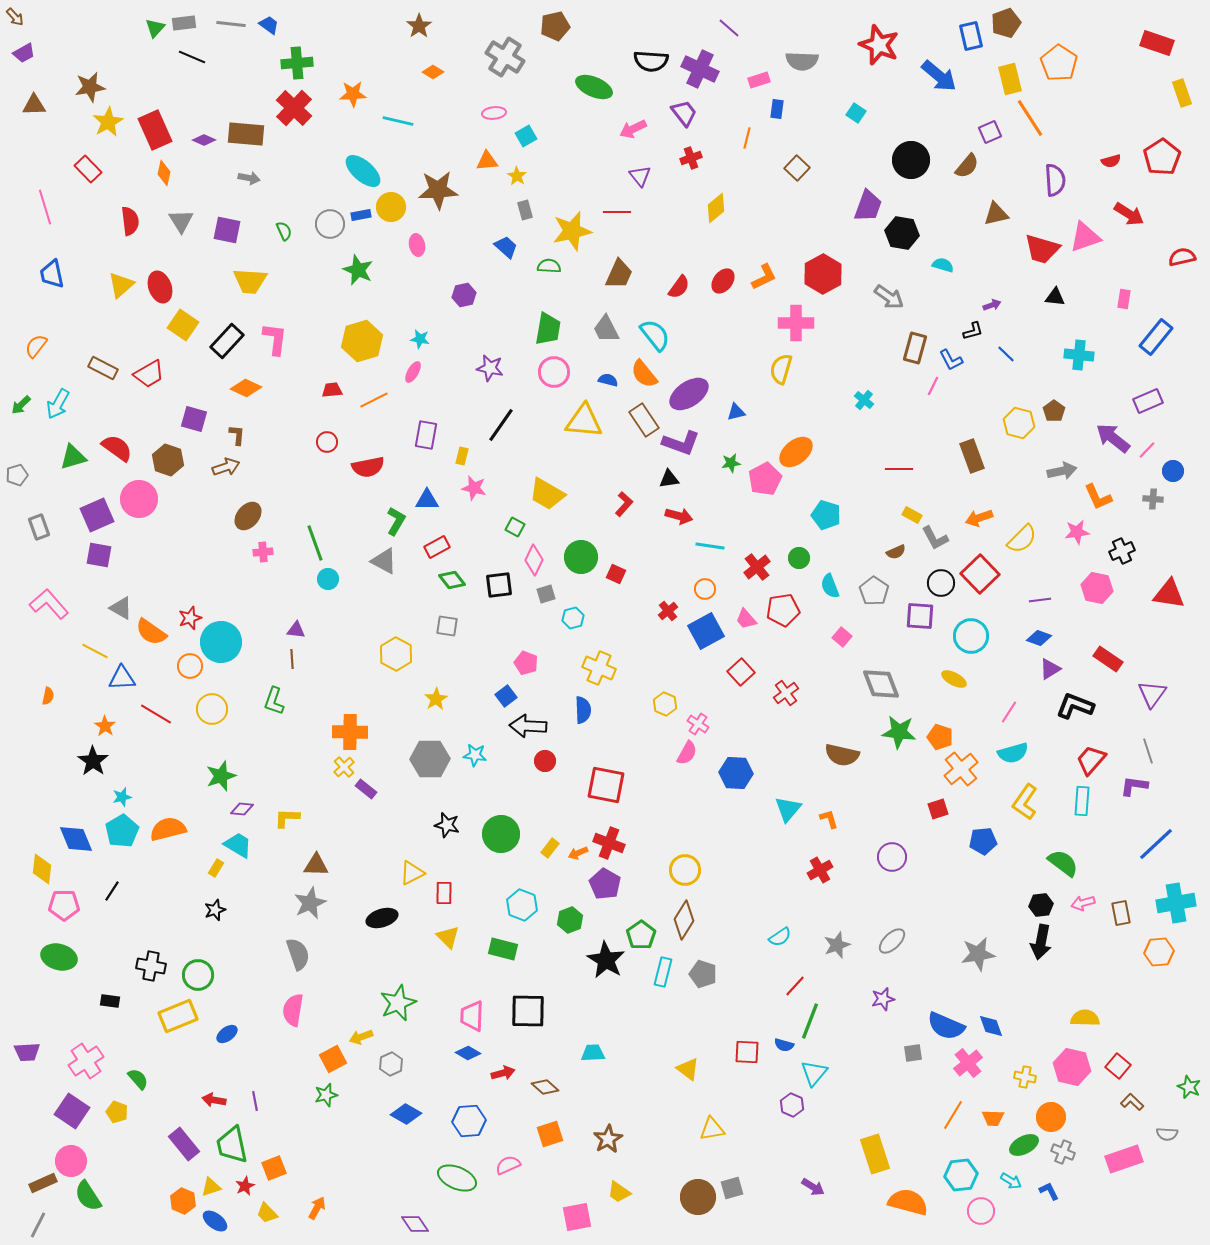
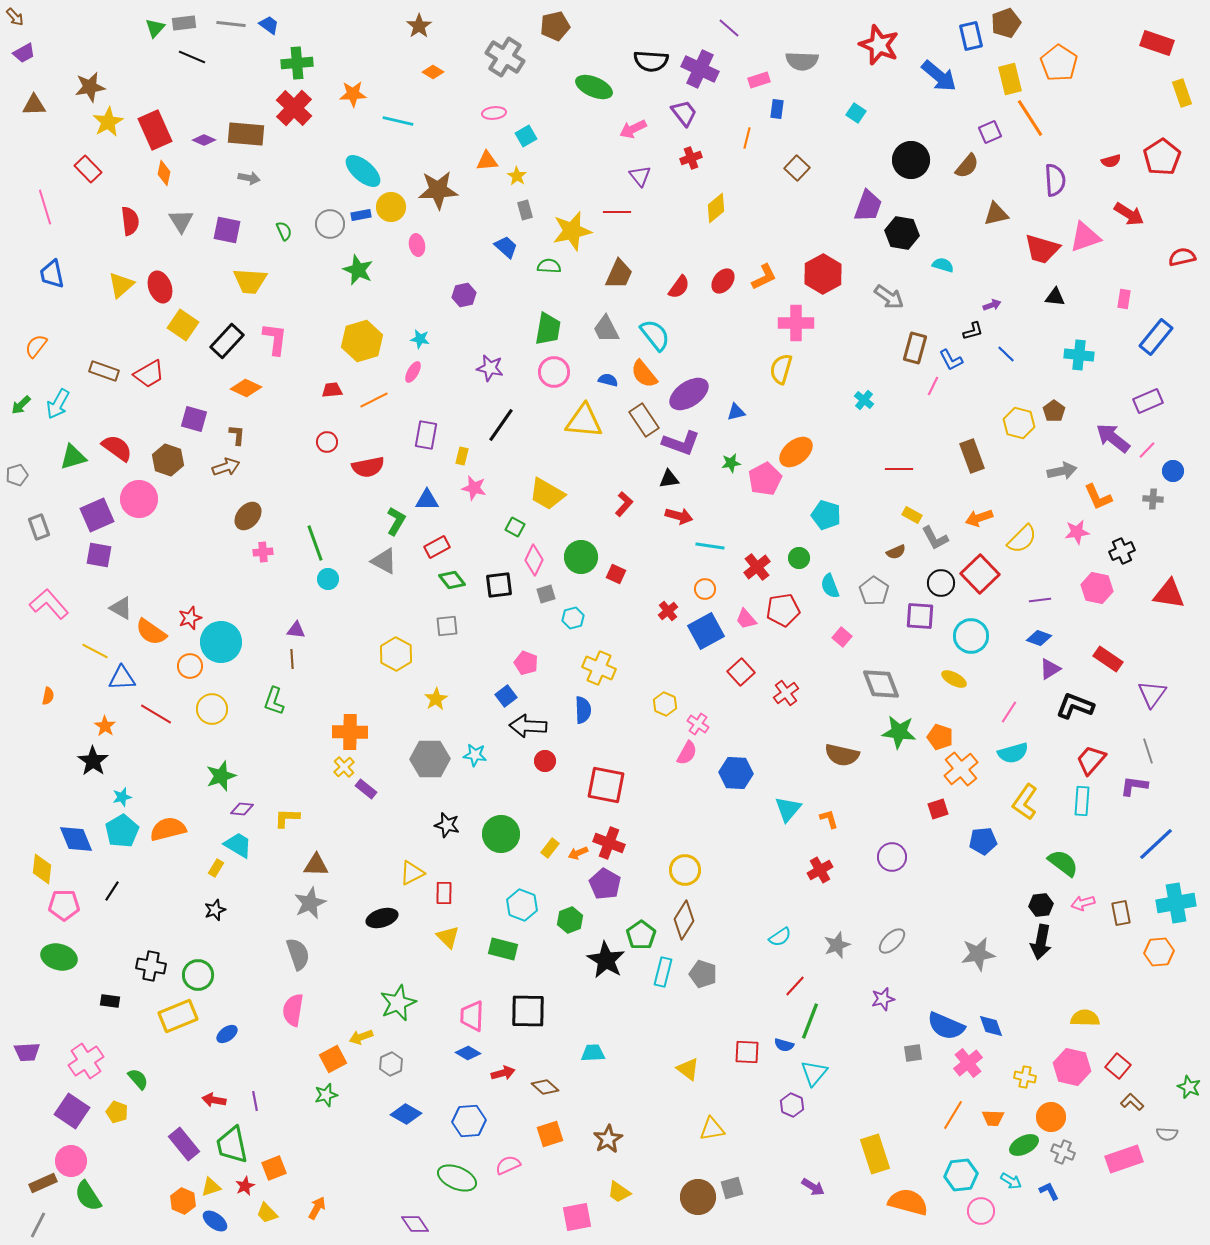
brown rectangle at (103, 368): moved 1 px right, 3 px down; rotated 8 degrees counterclockwise
gray square at (447, 626): rotated 15 degrees counterclockwise
